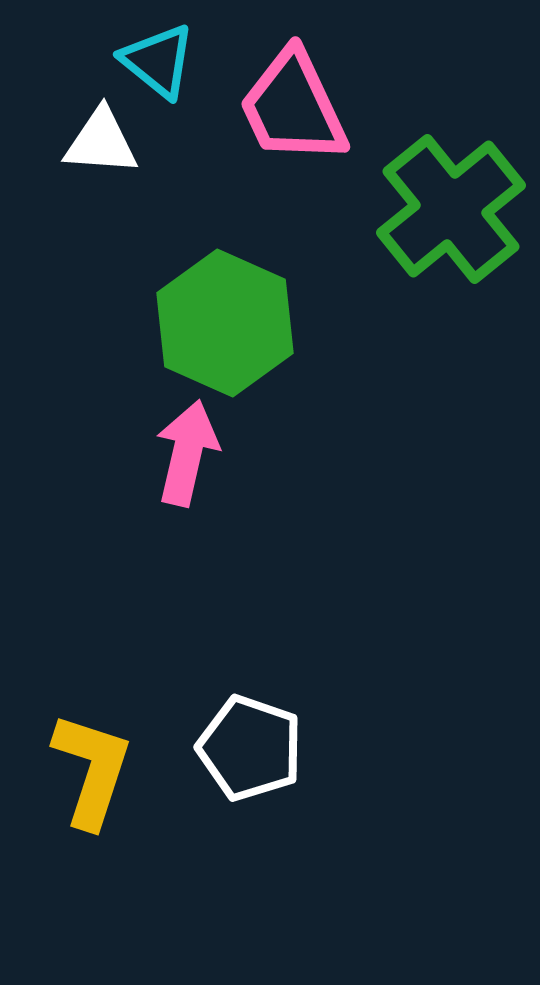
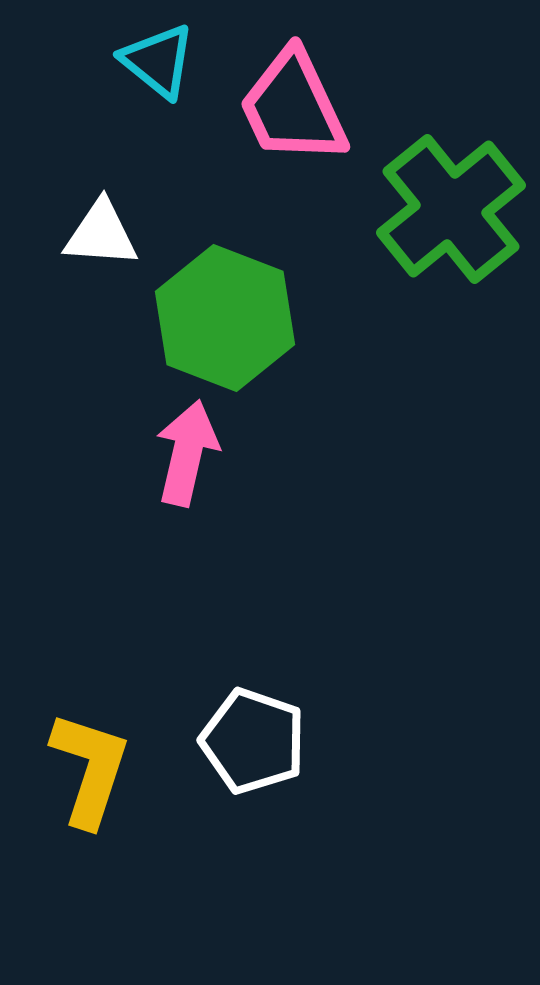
white triangle: moved 92 px down
green hexagon: moved 5 px up; rotated 3 degrees counterclockwise
white pentagon: moved 3 px right, 7 px up
yellow L-shape: moved 2 px left, 1 px up
